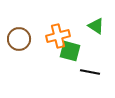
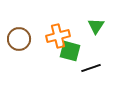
green triangle: rotated 30 degrees clockwise
black line: moved 1 px right, 4 px up; rotated 30 degrees counterclockwise
